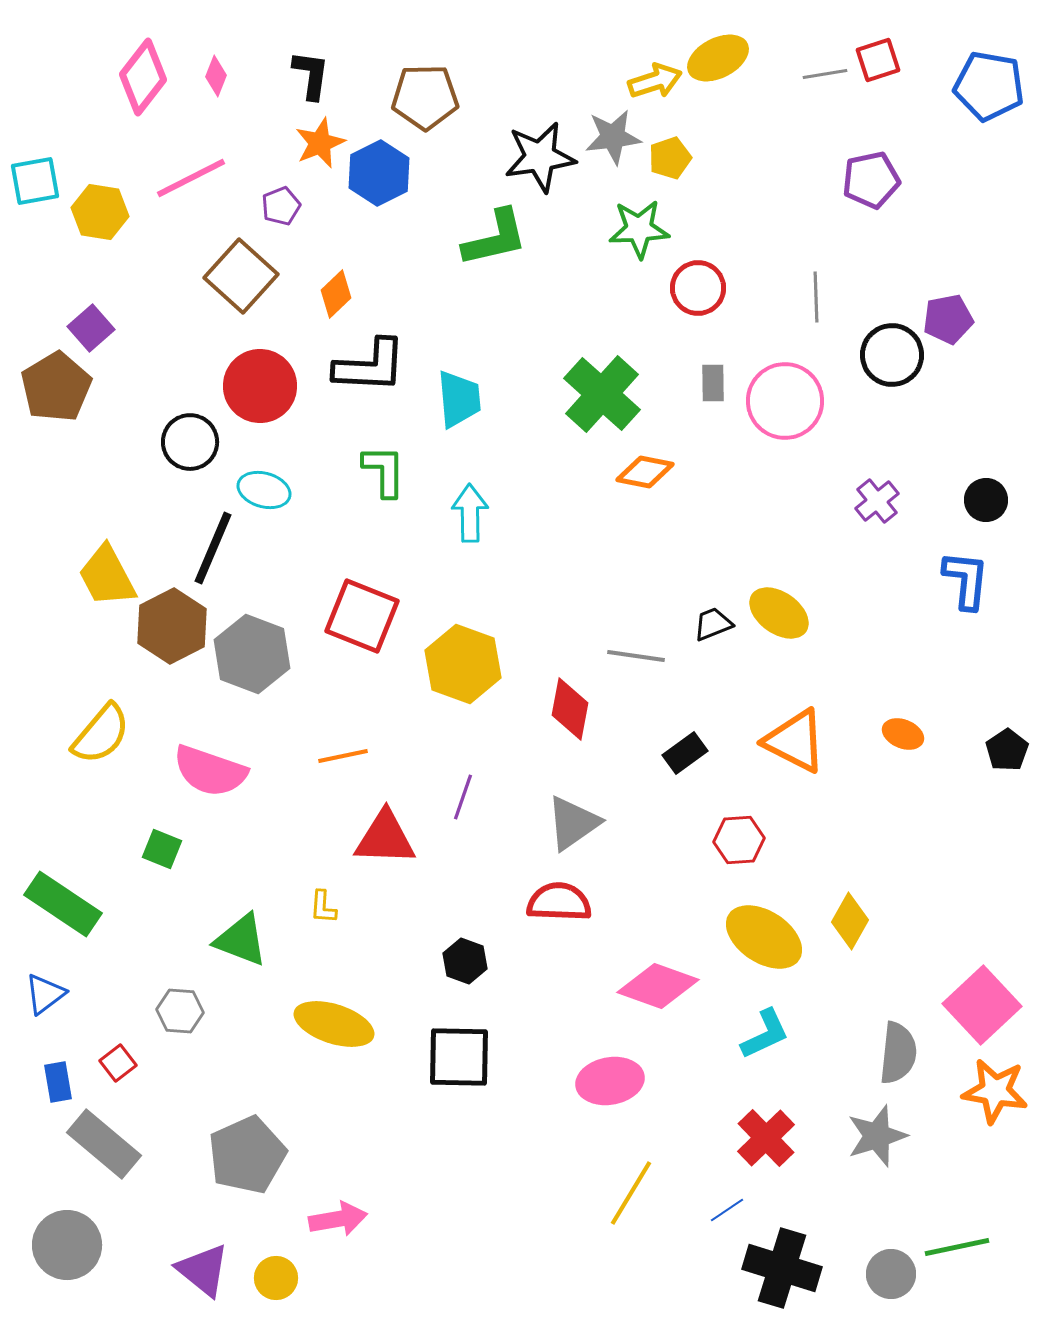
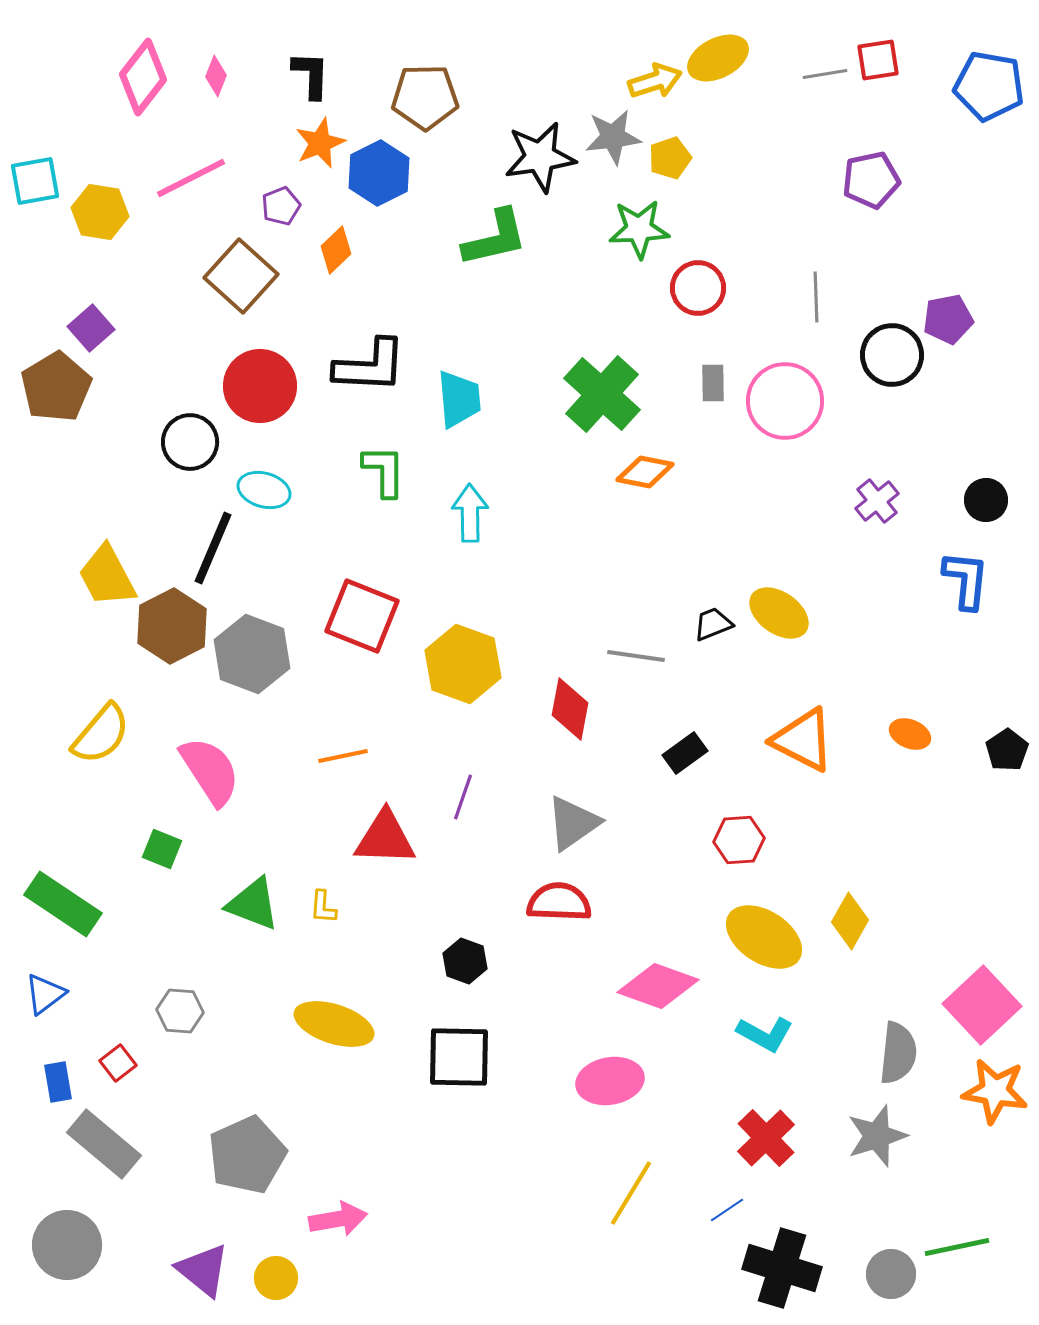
red square at (878, 60): rotated 9 degrees clockwise
black L-shape at (311, 75): rotated 6 degrees counterclockwise
orange diamond at (336, 294): moved 44 px up
orange ellipse at (903, 734): moved 7 px right
orange triangle at (795, 741): moved 8 px right, 1 px up
pink semicircle at (210, 771): rotated 142 degrees counterclockwise
green triangle at (241, 940): moved 12 px right, 36 px up
cyan L-shape at (765, 1034): rotated 54 degrees clockwise
